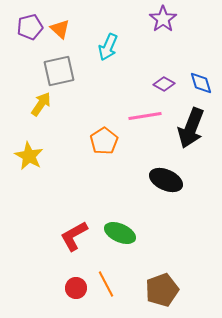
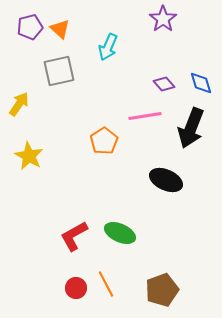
purple diamond: rotated 20 degrees clockwise
yellow arrow: moved 22 px left
